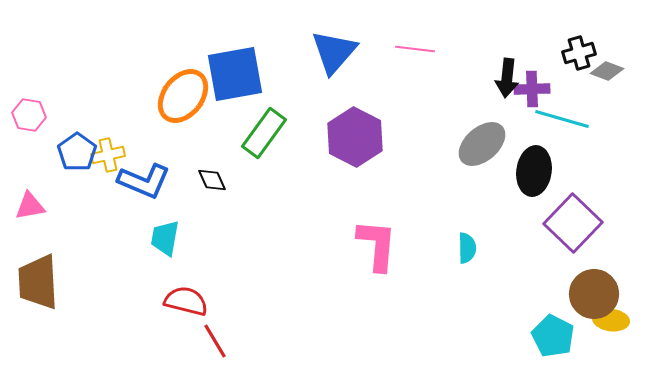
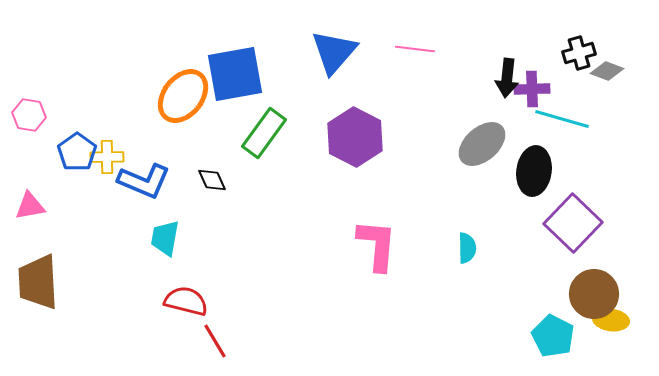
yellow cross: moved 1 px left, 2 px down; rotated 12 degrees clockwise
